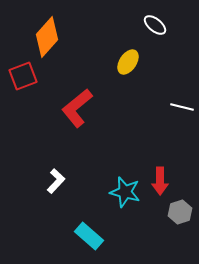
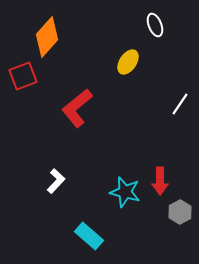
white ellipse: rotated 30 degrees clockwise
white line: moved 2 px left, 3 px up; rotated 70 degrees counterclockwise
gray hexagon: rotated 10 degrees counterclockwise
